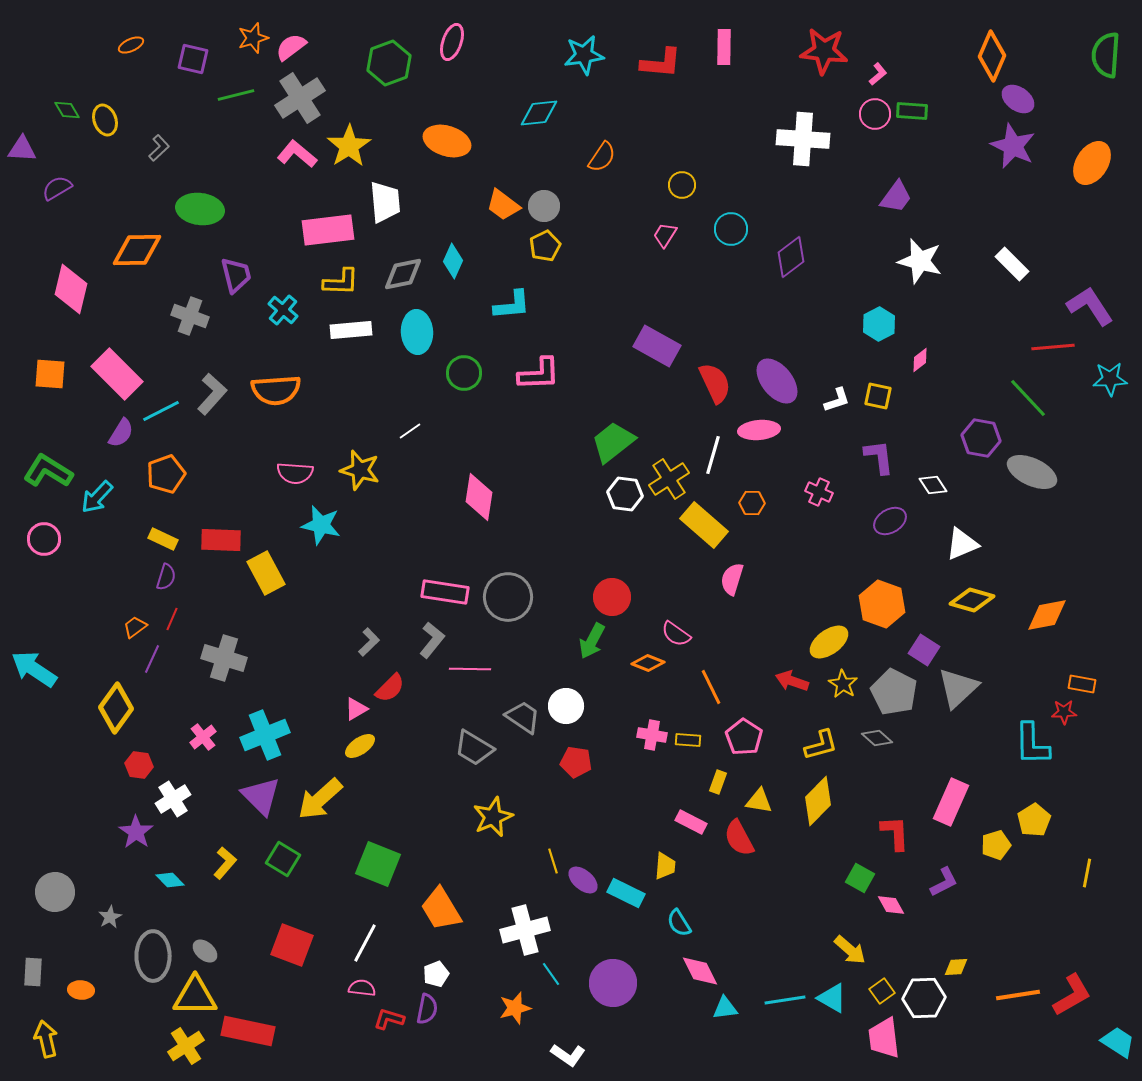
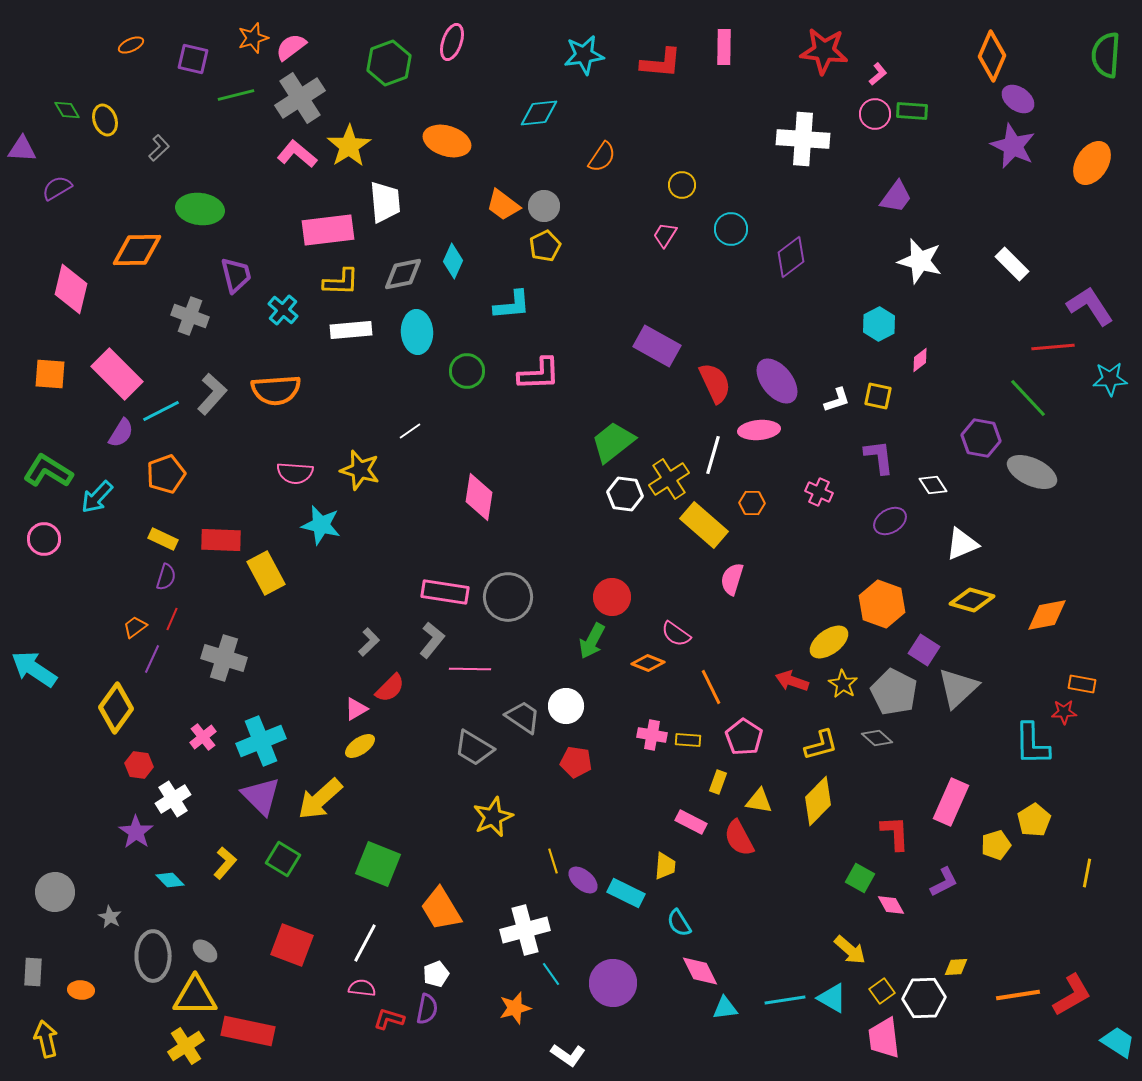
green circle at (464, 373): moved 3 px right, 2 px up
cyan cross at (265, 735): moved 4 px left, 6 px down
gray star at (110, 917): rotated 15 degrees counterclockwise
